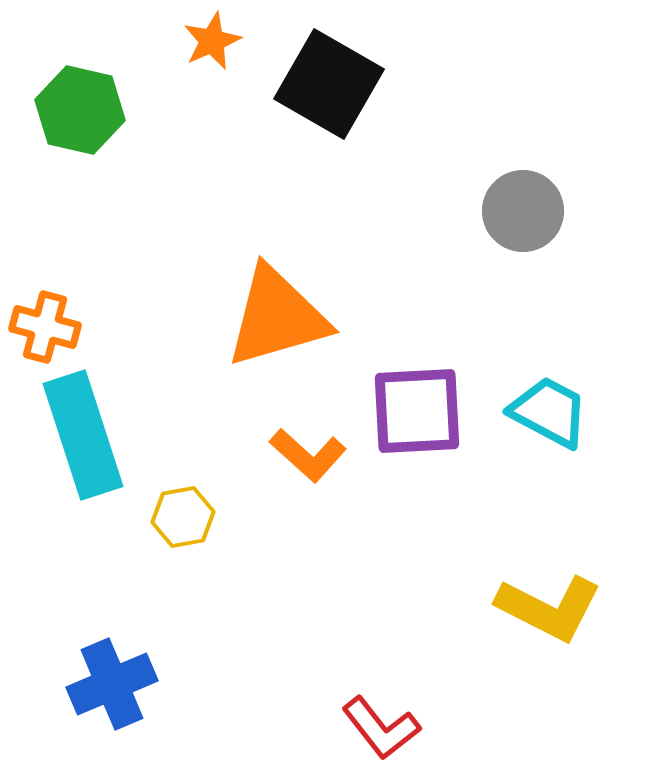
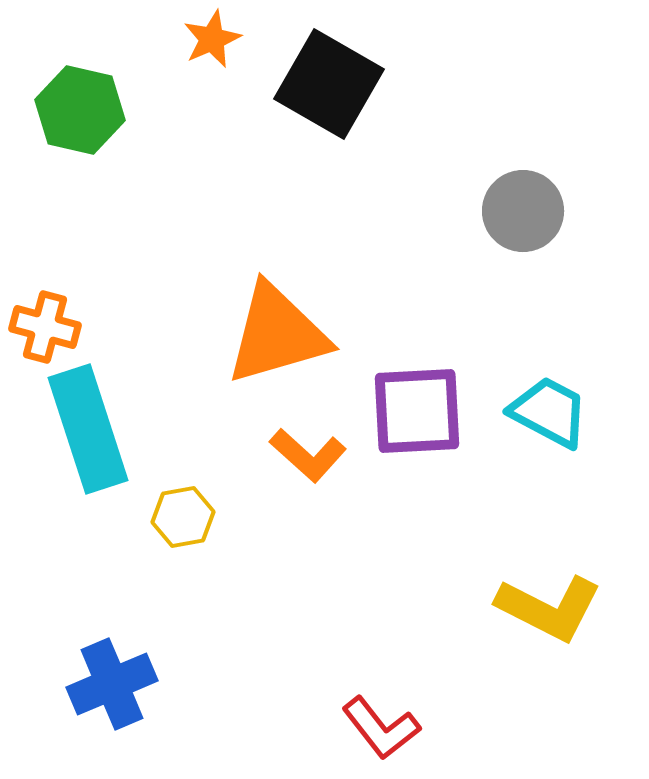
orange star: moved 2 px up
orange triangle: moved 17 px down
cyan rectangle: moved 5 px right, 6 px up
